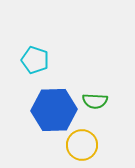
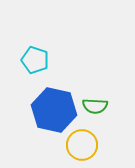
green semicircle: moved 5 px down
blue hexagon: rotated 15 degrees clockwise
